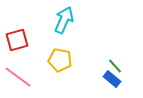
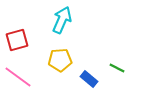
cyan arrow: moved 2 px left
yellow pentagon: rotated 15 degrees counterclockwise
green line: moved 2 px right, 2 px down; rotated 21 degrees counterclockwise
blue rectangle: moved 23 px left
